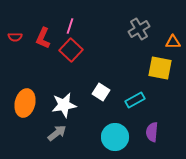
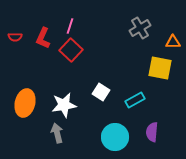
gray cross: moved 1 px right, 1 px up
gray arrow: rotated 66 degrees counterclockwise
